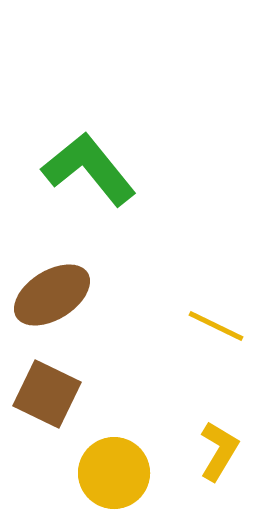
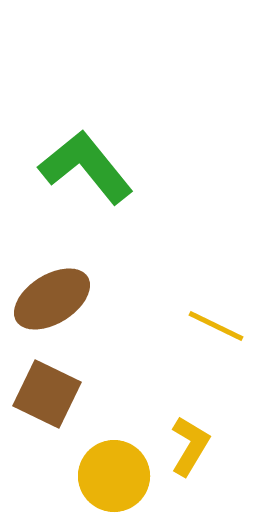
green L-shape: moved 3 px left, 2 px up
brown ellipse: moved 4 px down
yellow L-shape: moved 29 px left, 5 px up
yellow circle: moved 3 px down
